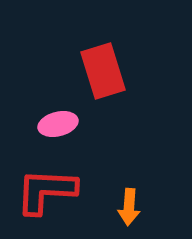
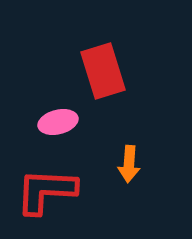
pink ellipse: moved 2 px up
orange arrow: moved 43 px up
